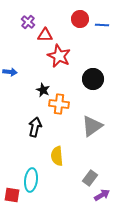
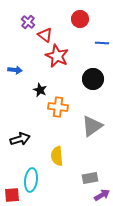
blue line: moved 18 px down
red triangle: rotated 35 degrees clockwise
red star: moved 2 px left
blue arrow: moved 5 px right, 2 px up
black star: moved 3 px left
orange cross: moved 1 px left, 3 px down
black arrow: moved 15 px left, 12 px down; rotated 60 degrees clockwise
gray rectangle: rotated 42 degrees clockwise
red square: rotated 14 degrees counterclockwise
